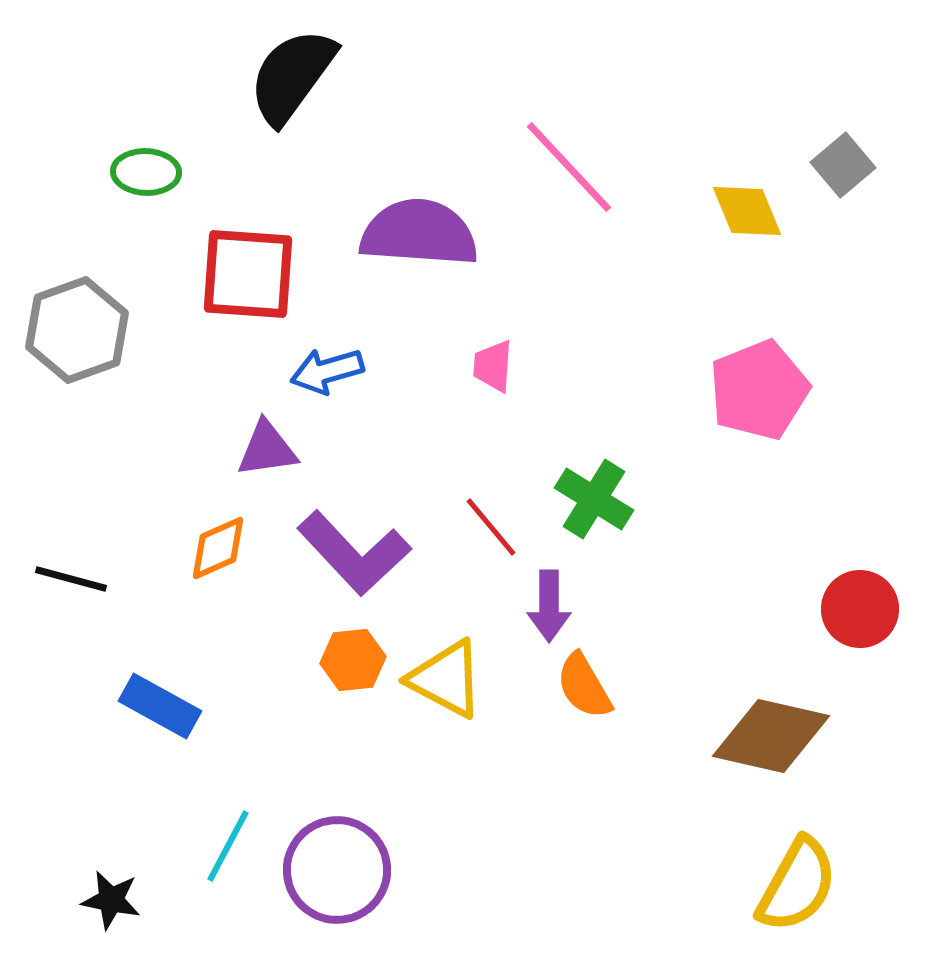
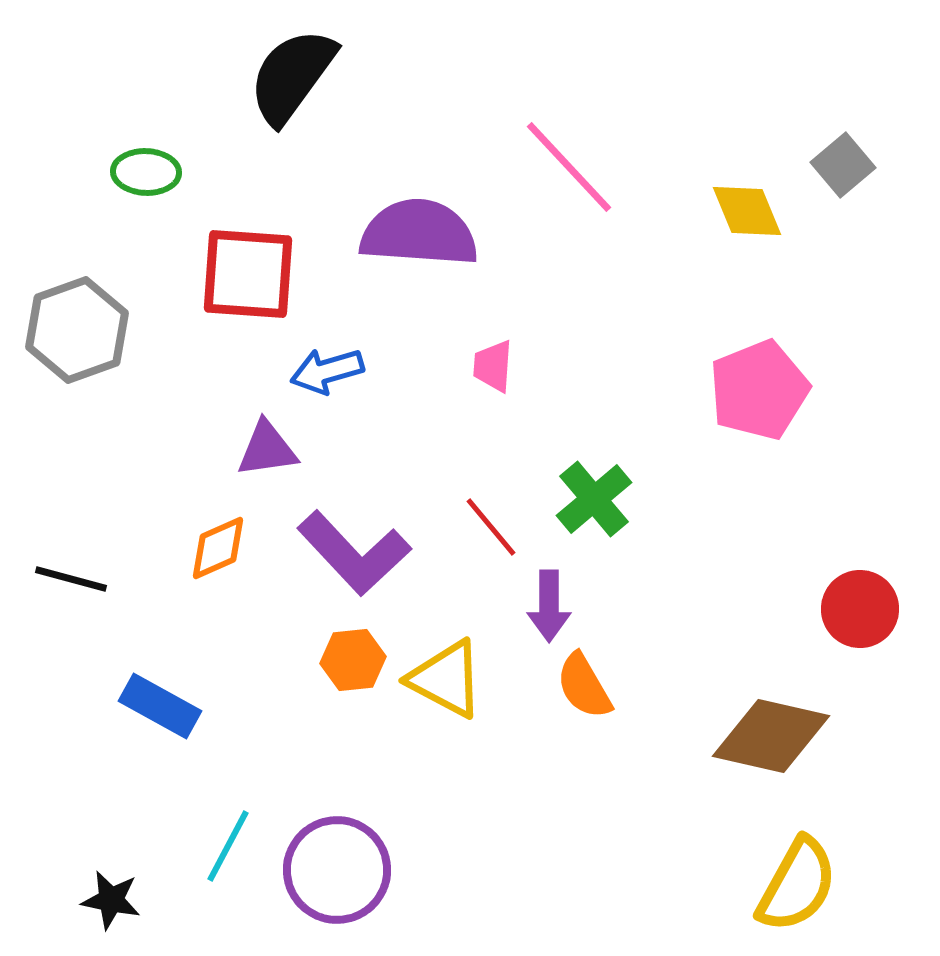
green cross: rotated 18 degrees clockwise
